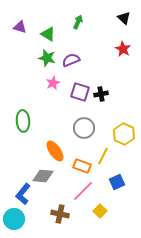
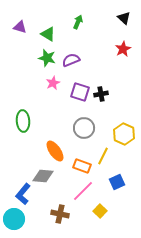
red star: rotated 14 degrees clockwise
